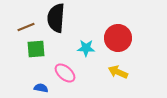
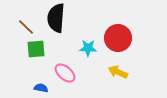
brown line: rotated 66 degrees clockwise
cyan star: moved 2 px right
